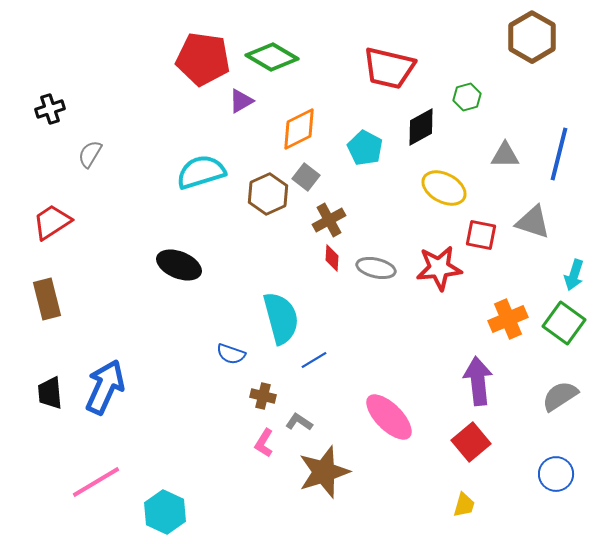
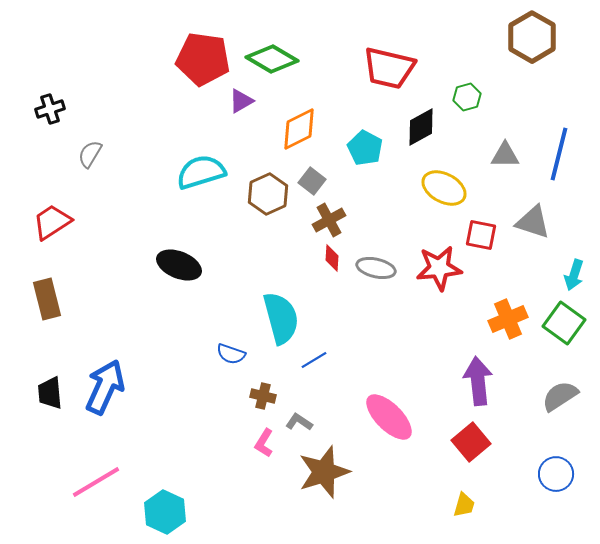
green diamond at (272, 57): moved 2 px down
gray square at (306, 177): moved 6 px right, 4 px down
